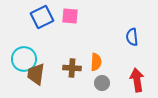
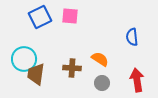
blue square: moved 2 px left
orange semicircle: moved 4 px right, 3 px up; rotated 60 degrees counterclockwise
